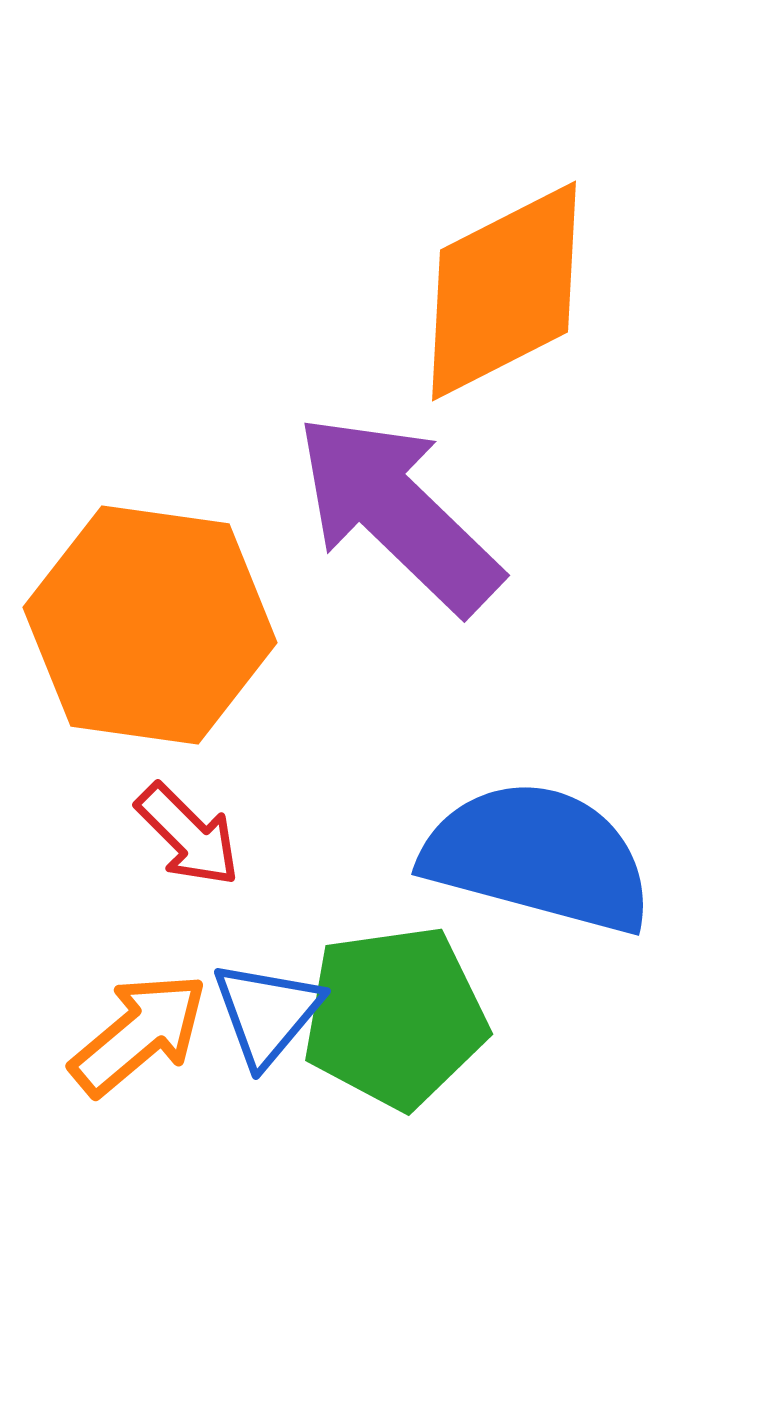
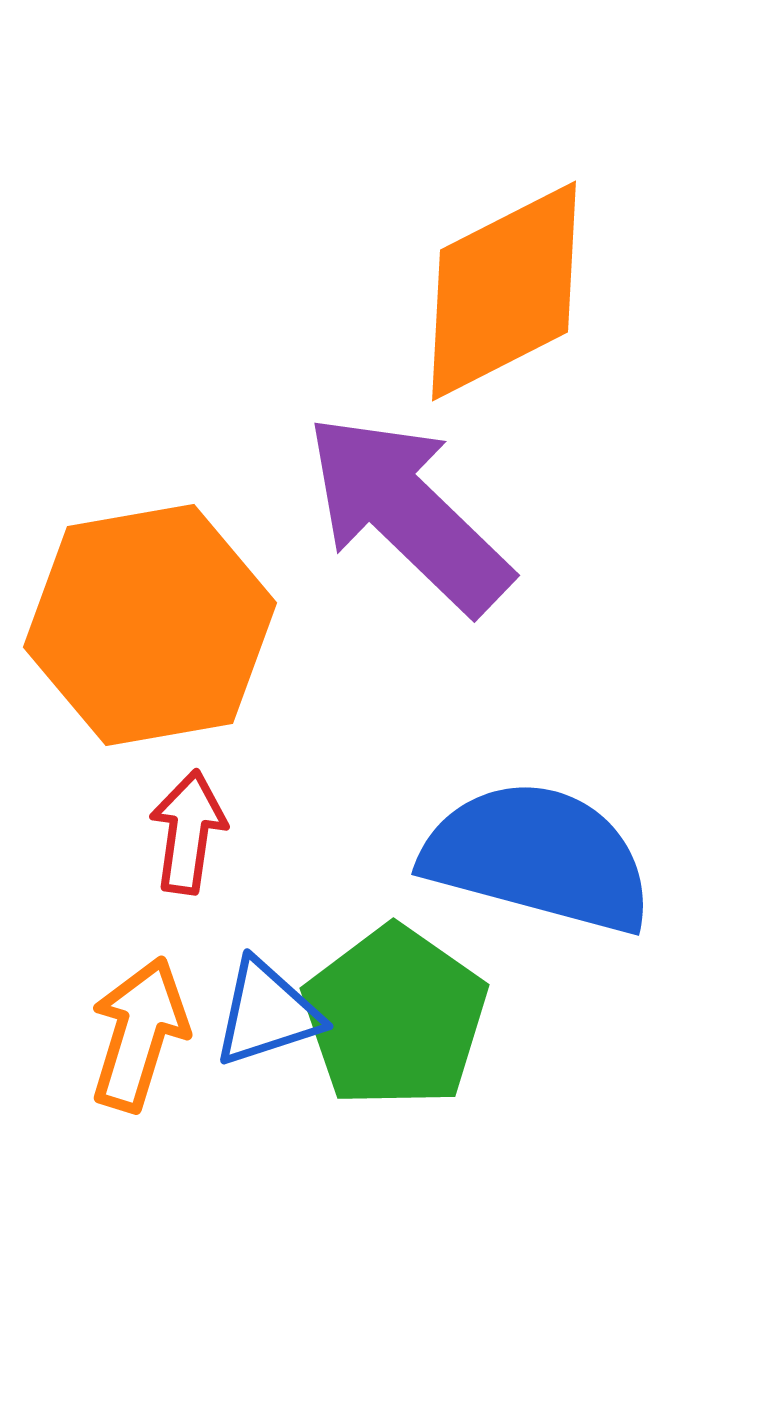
purple arrow: moved 10 px right
orange hexagon: rotated 18 degrees counterclockwise
red arrow: moved 3 px up; rotated 127 degrees counterclockwise
blue triangle: rotated 32 degrees clockwise
green pentagon: rotated 29 degrees counterclockwise
orange arrow: rotated 33 degrees counterclockwise
